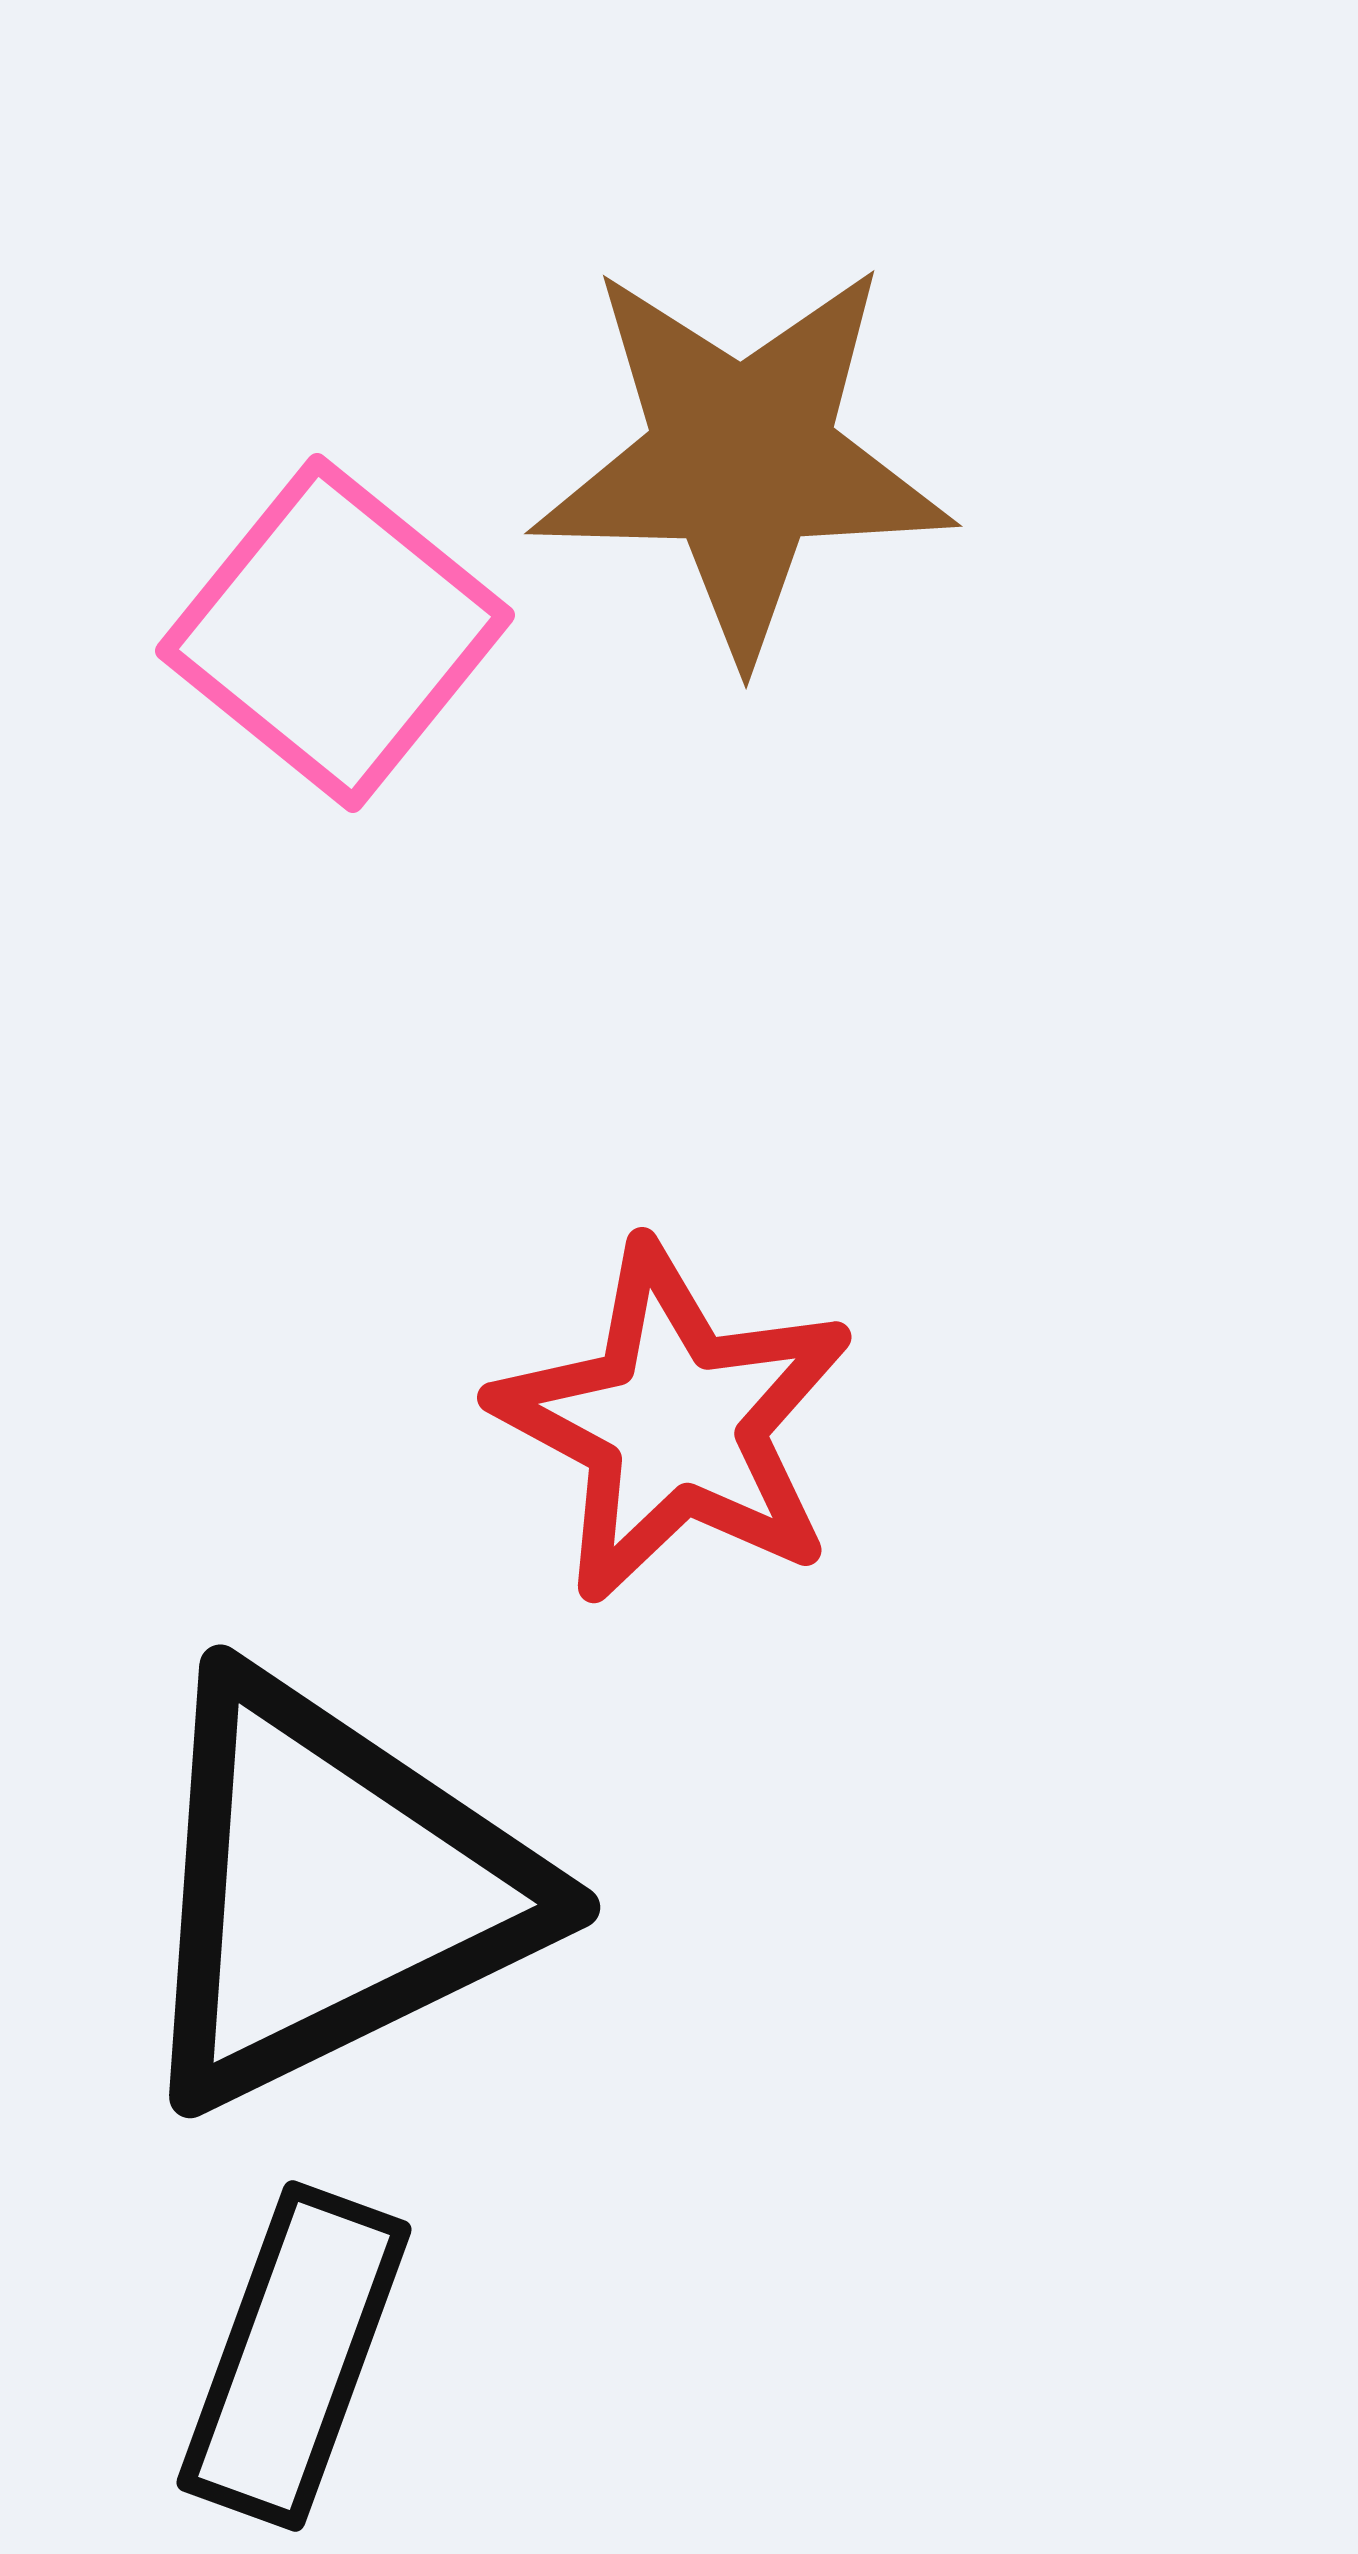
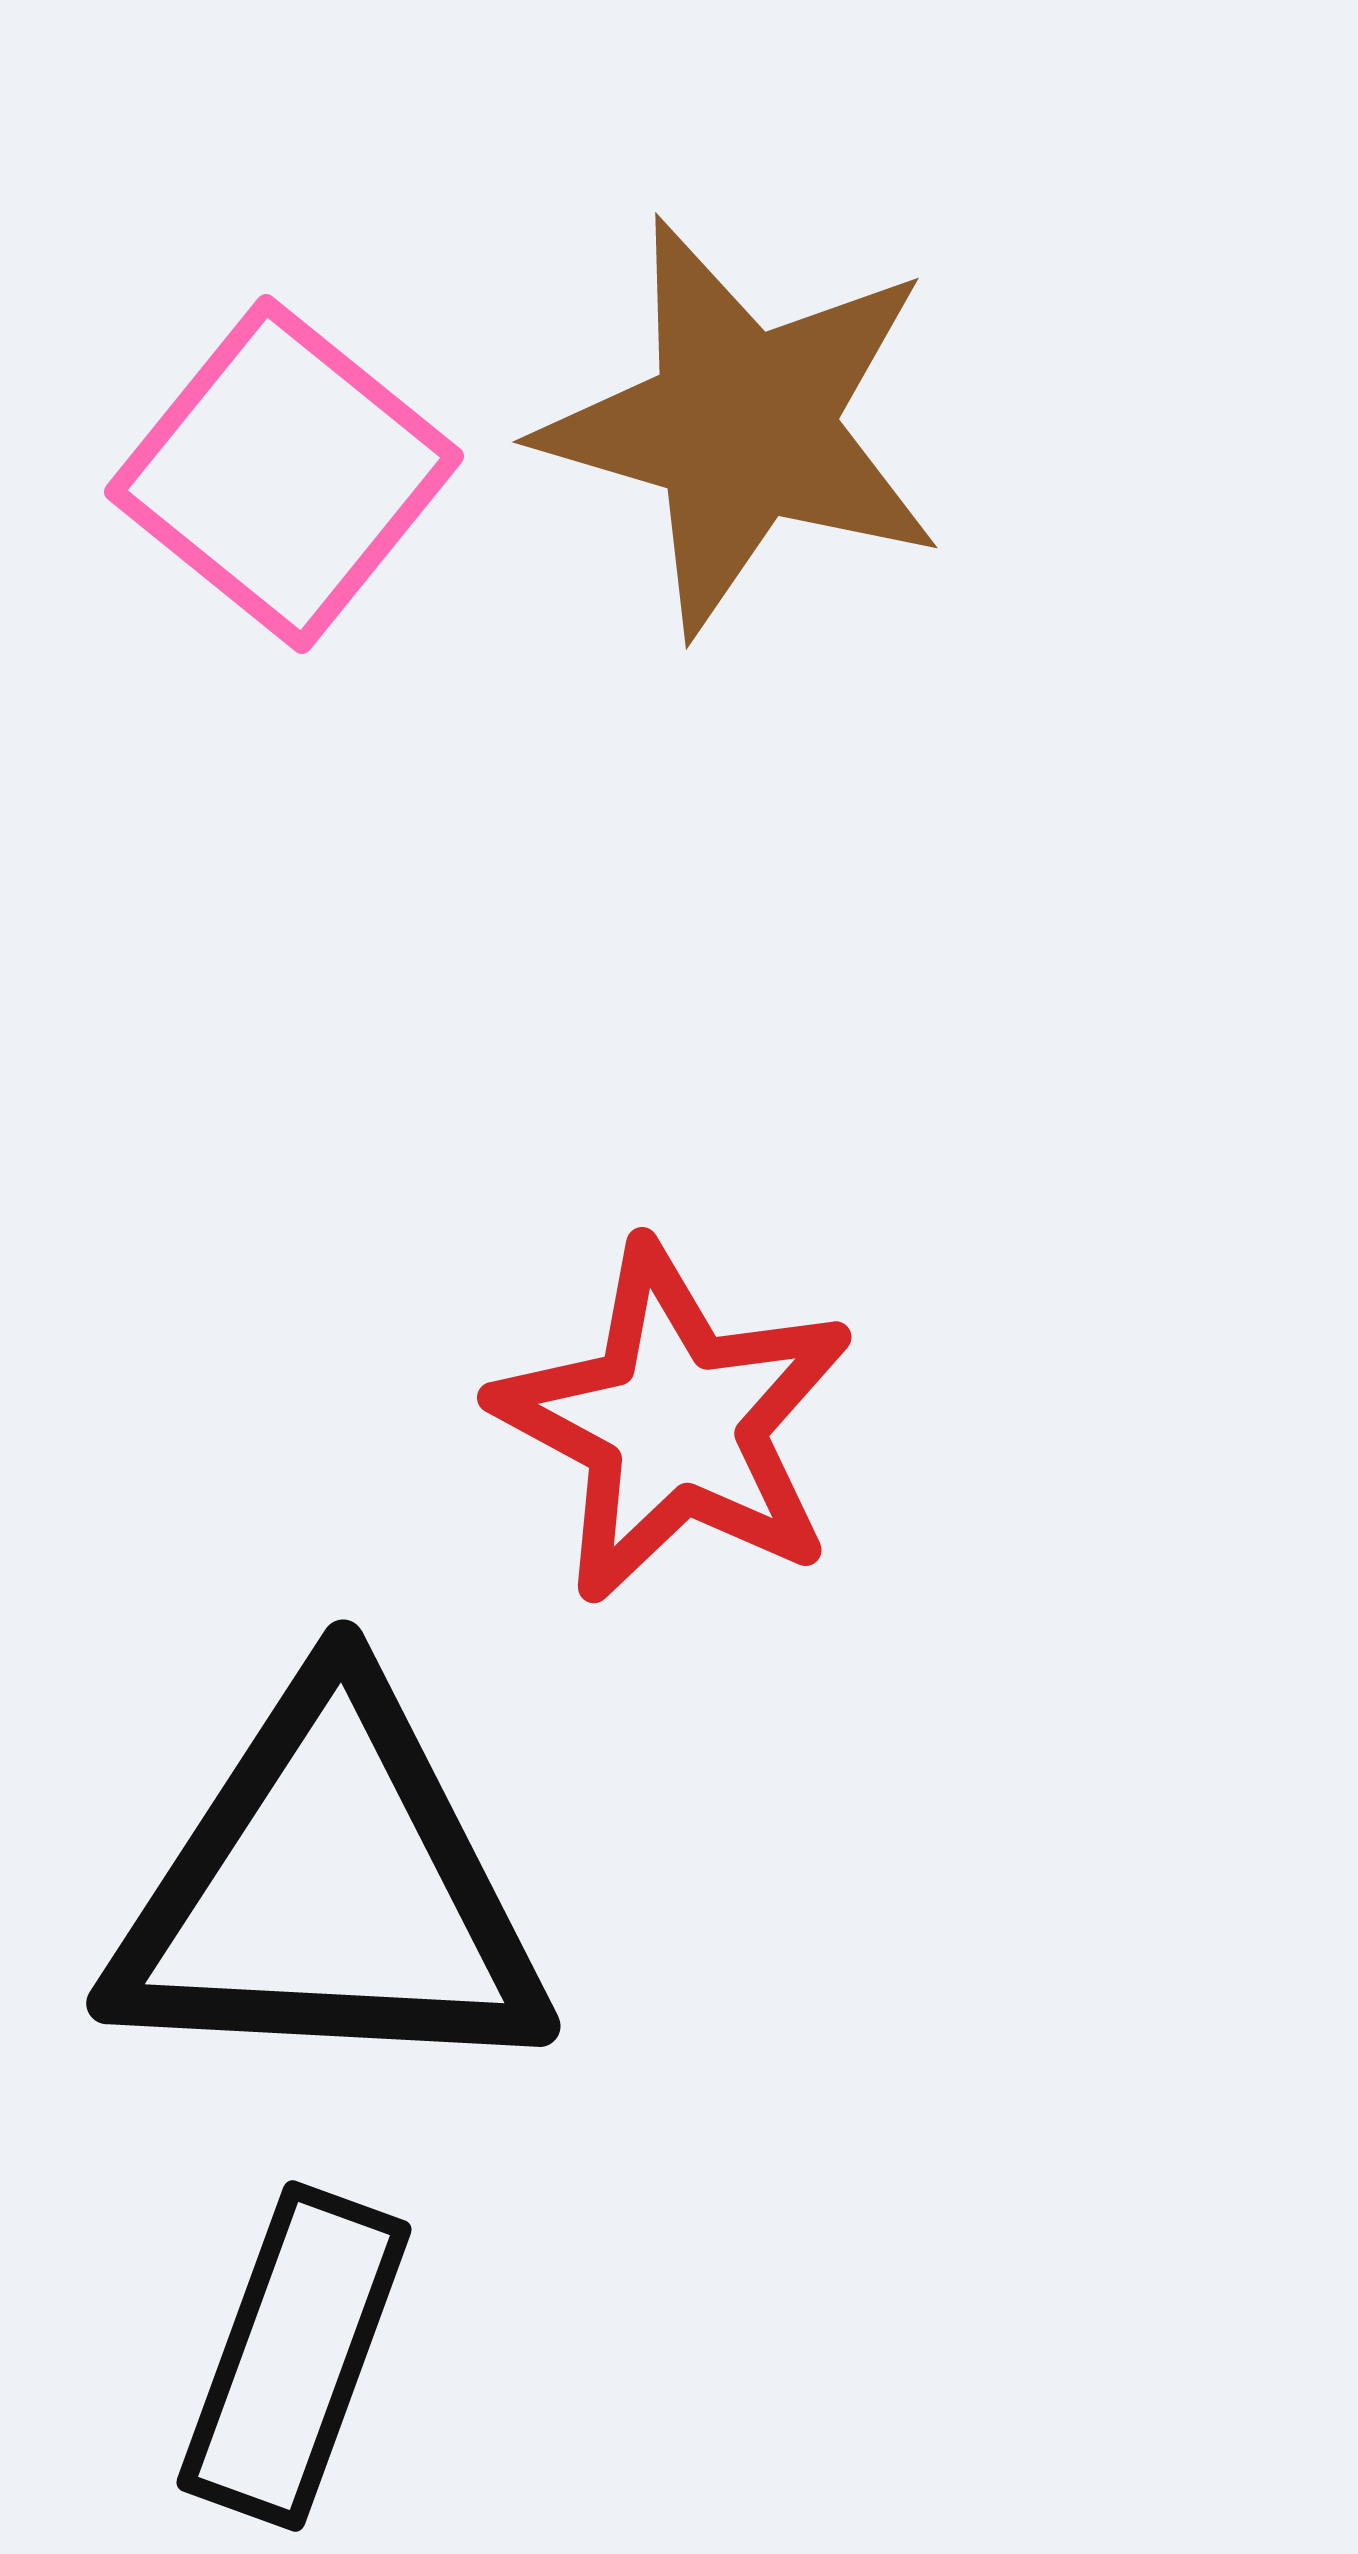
brown star: moved 33 px up; rotated 15 degrees clockwise
pink square: moved 51 px left, 159 px up
black triangle: rotated 29 degrees clockwise
